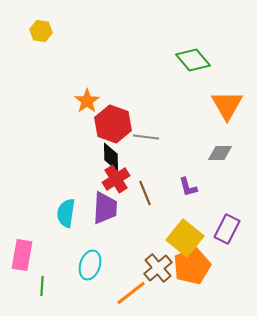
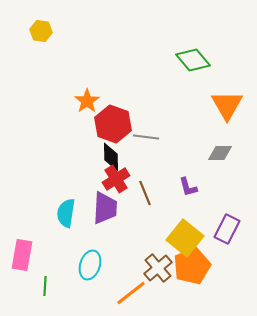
green line: moved 3 px right
